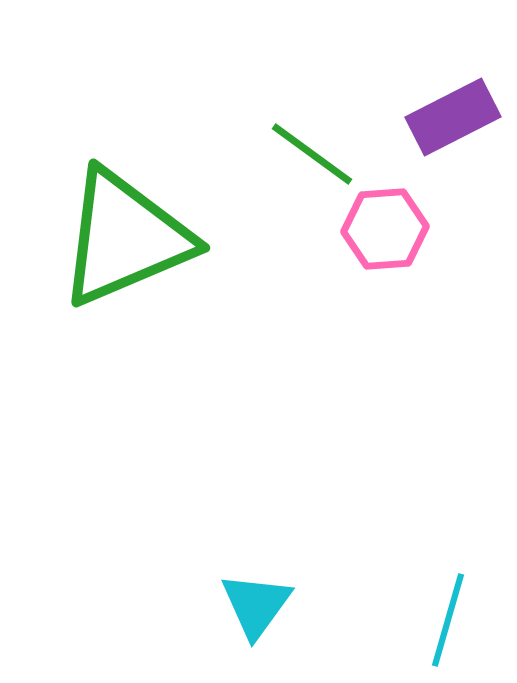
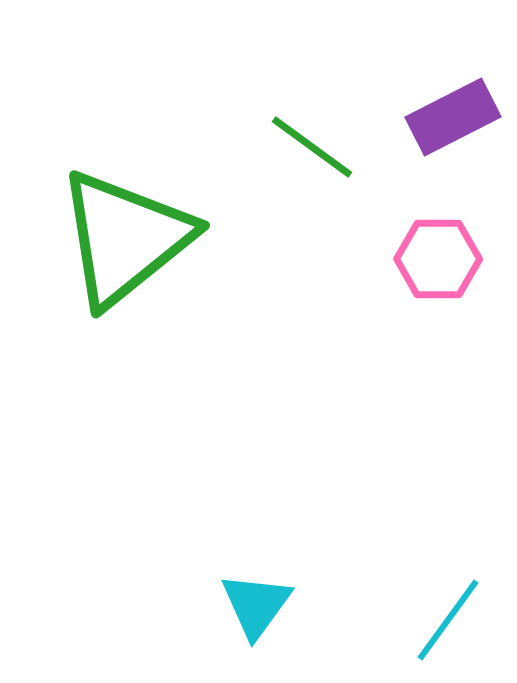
green line: moved 7 px up
pink hexagon: moved 53 px right, 30 px down; rotated 4 degrees clockwise
green triangle: rotated 16 degrees counterclockwise
cyan line: rotated 20 degrees clockwise
